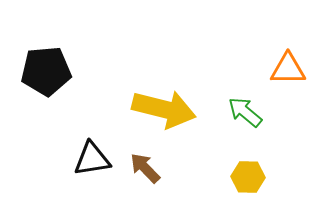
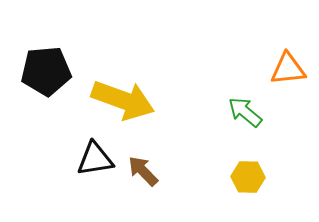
orange triangle: rotated 6 degrees counterclockwise
yellow arrow: moved 41 px left, 9 px up; rotated 6 degrees clockwise
black triangle: moved 3 px right
brown arrow: moved 2 px left, 3 px down
